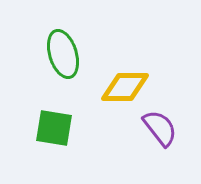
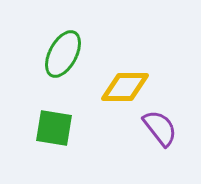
green ellipse: rotated 45 degrees clockwise
